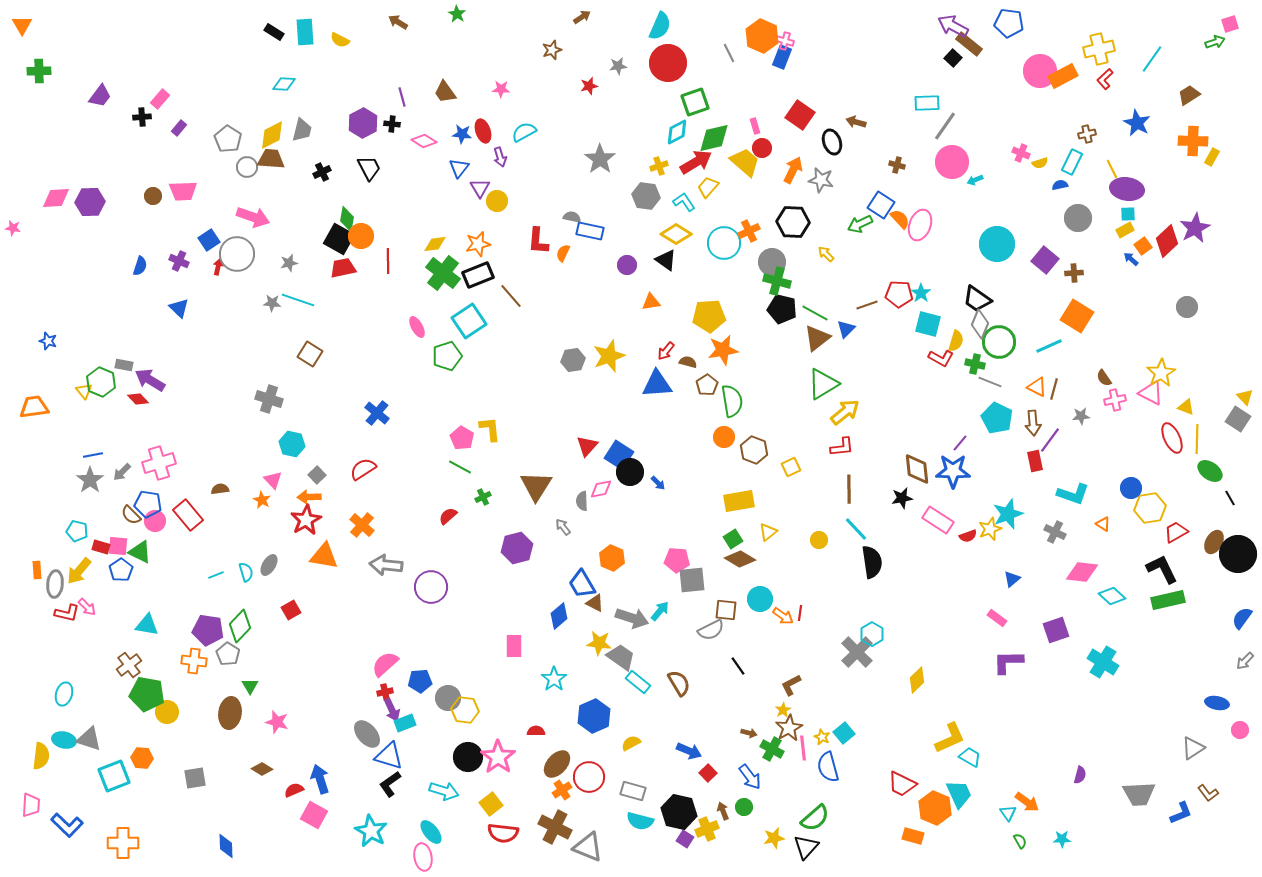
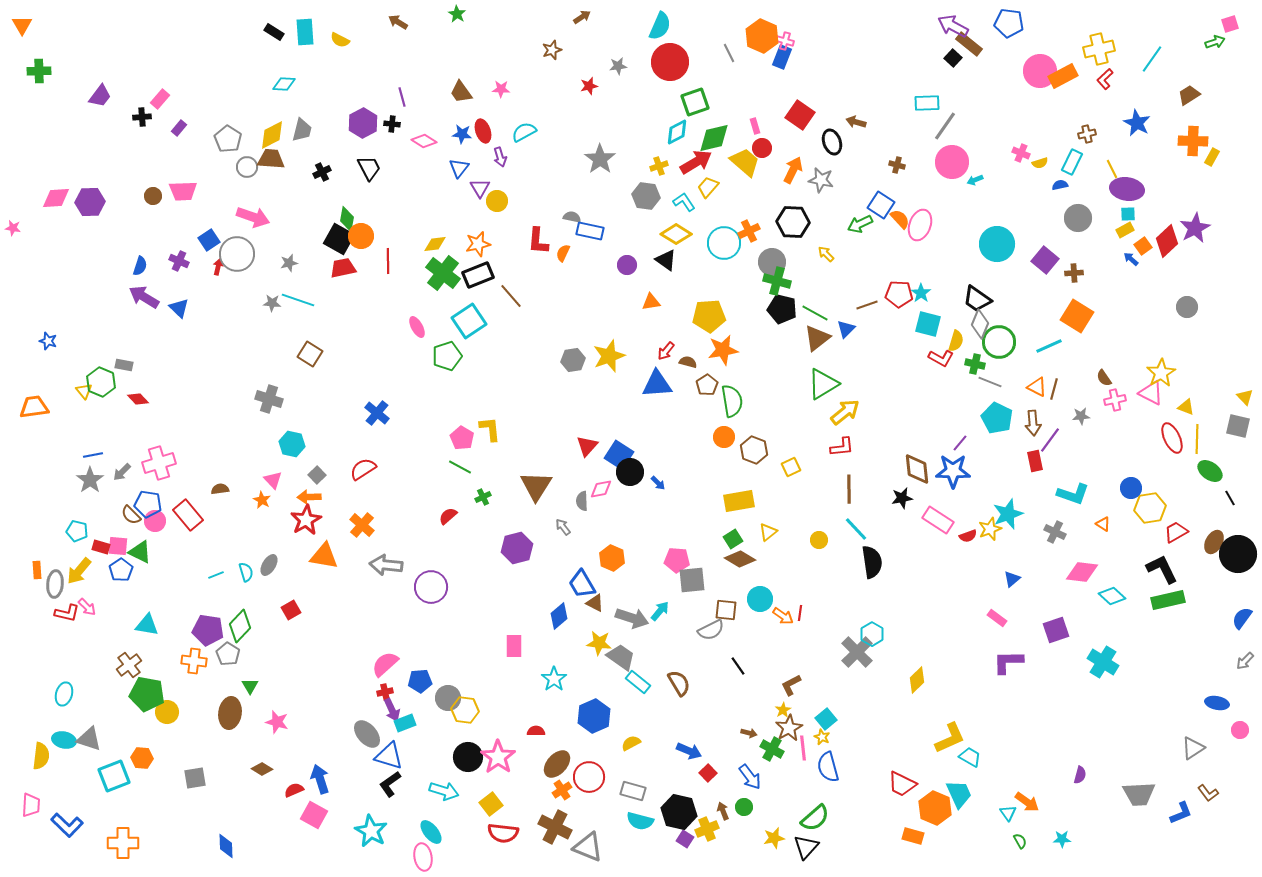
red circle at (668, 63): moved 2 px right, 1 px up
brown trapezoid at (445, 92): moved 16 px right
purple arrow at (150, 380): moved 6 px left, 83 px up
gray square at (1238, 419): moved 7 px down; rotated 20 degrees counterclockwise
cyan square at (844, 733): moved 18 px left, 14 px up
